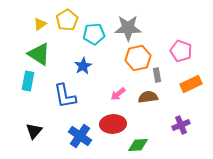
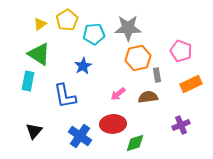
green diamond: moved 3 px left, 2 px up; rotated 15 degrees counterclockwise
